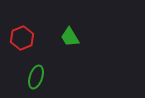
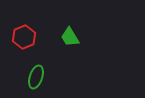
red hexagon: moved 2 px right, 1 px up
